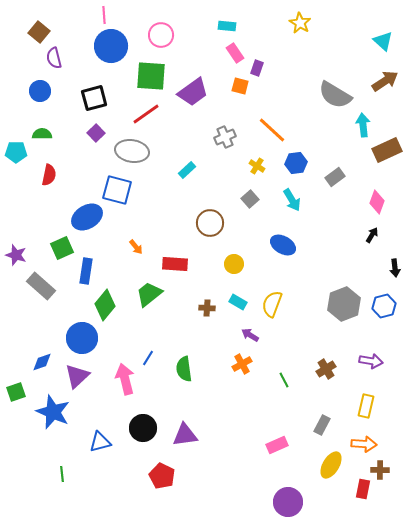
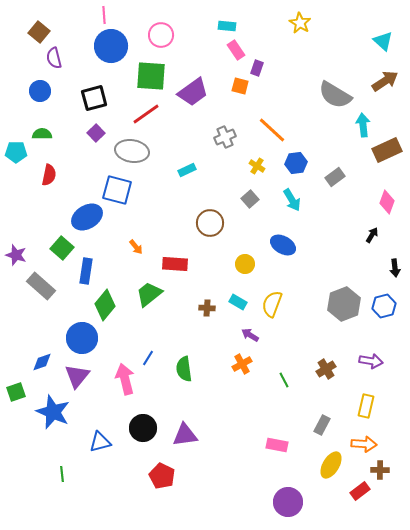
pink rectangle at (235, 53): moved 1 px right, 3 px up
cyan rectangle at (187, 170): rotated 18 degrees clockwise
pink diamond at (377, 202): moved 10 px right
green square at (62, 248): rotated 25 degrees counterclockwise
yellow circle at (234, 264): moved 11 px right
purple triangle at (77, 376): rotated 8 degrees counterclockwise
pink rectangle at (277, 445): rotated 35 degrees clockwise
red rectangle at (363, 489): moved 3 px left, 2 px down; rotated 42 degrees clockwise
